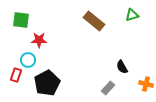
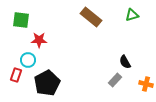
brown rectangle: moved 3 px left, 4 px up
black semicircle: moved 3 px right, 5 px up
gray rectangle: moved 7 px right, 8 px up
